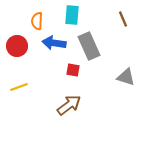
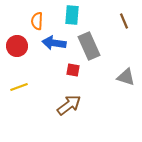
brown line: moved 1 px right, 2 px down
